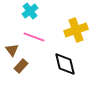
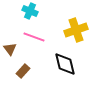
cyan cross: rotated 28 degrees counterclockwise
brown triangle: moved 2 px left, 1 px up
brown rectangle: moved 2 px right, 5 px down
